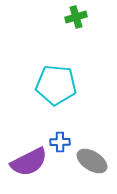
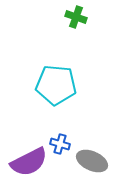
green cross: rotated 35 degrees clockwise
blue cross: moved 2 px down; rotated 18 degrees clockwise
gray ellipse: rotated 8 degrees counterclockwise
